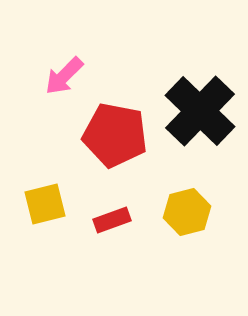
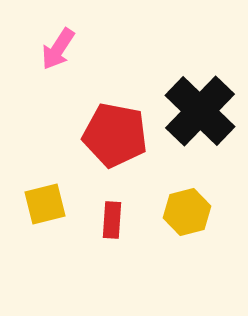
pink arrow: moved 6 px left, 27 px up; rotated 12 degrees counterclockwise
red rectangle: rotated 66 degrees counterclockwise
